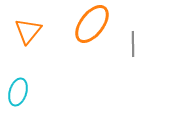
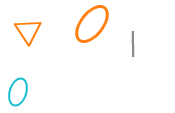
orange triangle: rotated 12 degrees counterclockwise
